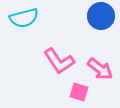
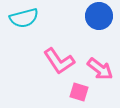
blue circle: moved 2 px left
